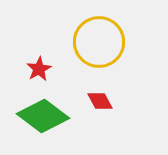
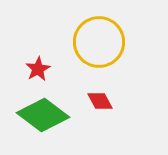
red star: moved 1 px left
green diamond: moved 1 px up
